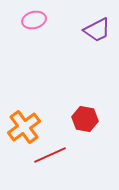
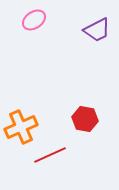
pink ellipse: rotated 20 degrees counterclockwise
orange cross: moved 3 px left; rotated 12 degrees clockwise
